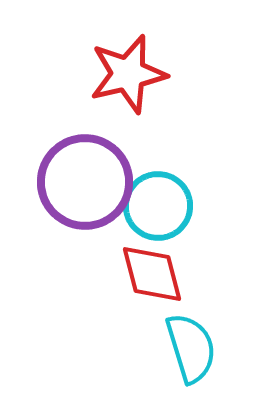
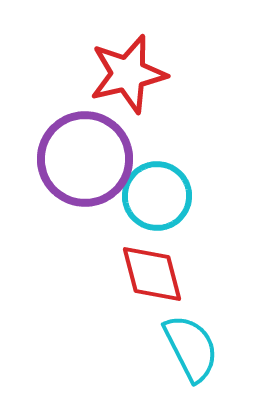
purple circle: moved 23 px up
cyan circle: moved 1 px left, 10 px up
cyan semicircle: rotated 10 degrees counterclockwise
